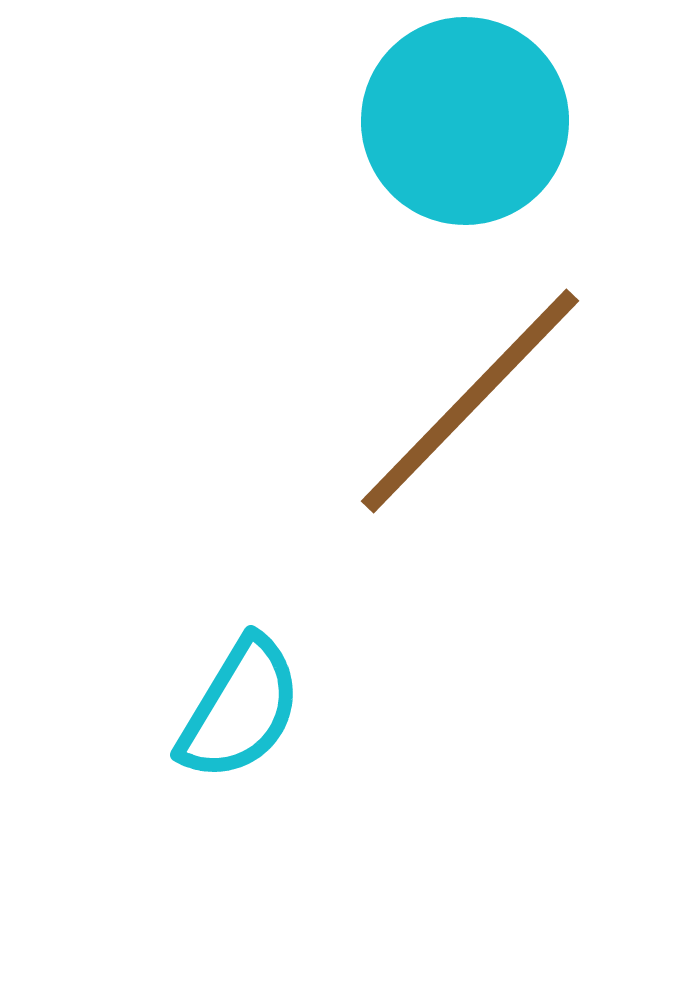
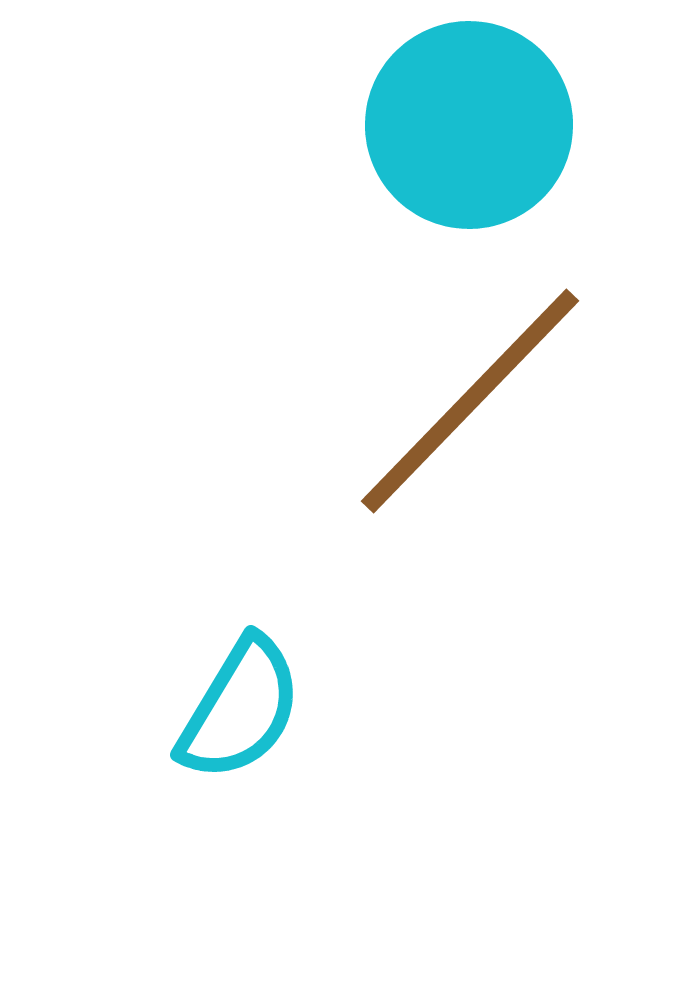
cyan circle: moved 4 px right, 4 px down
